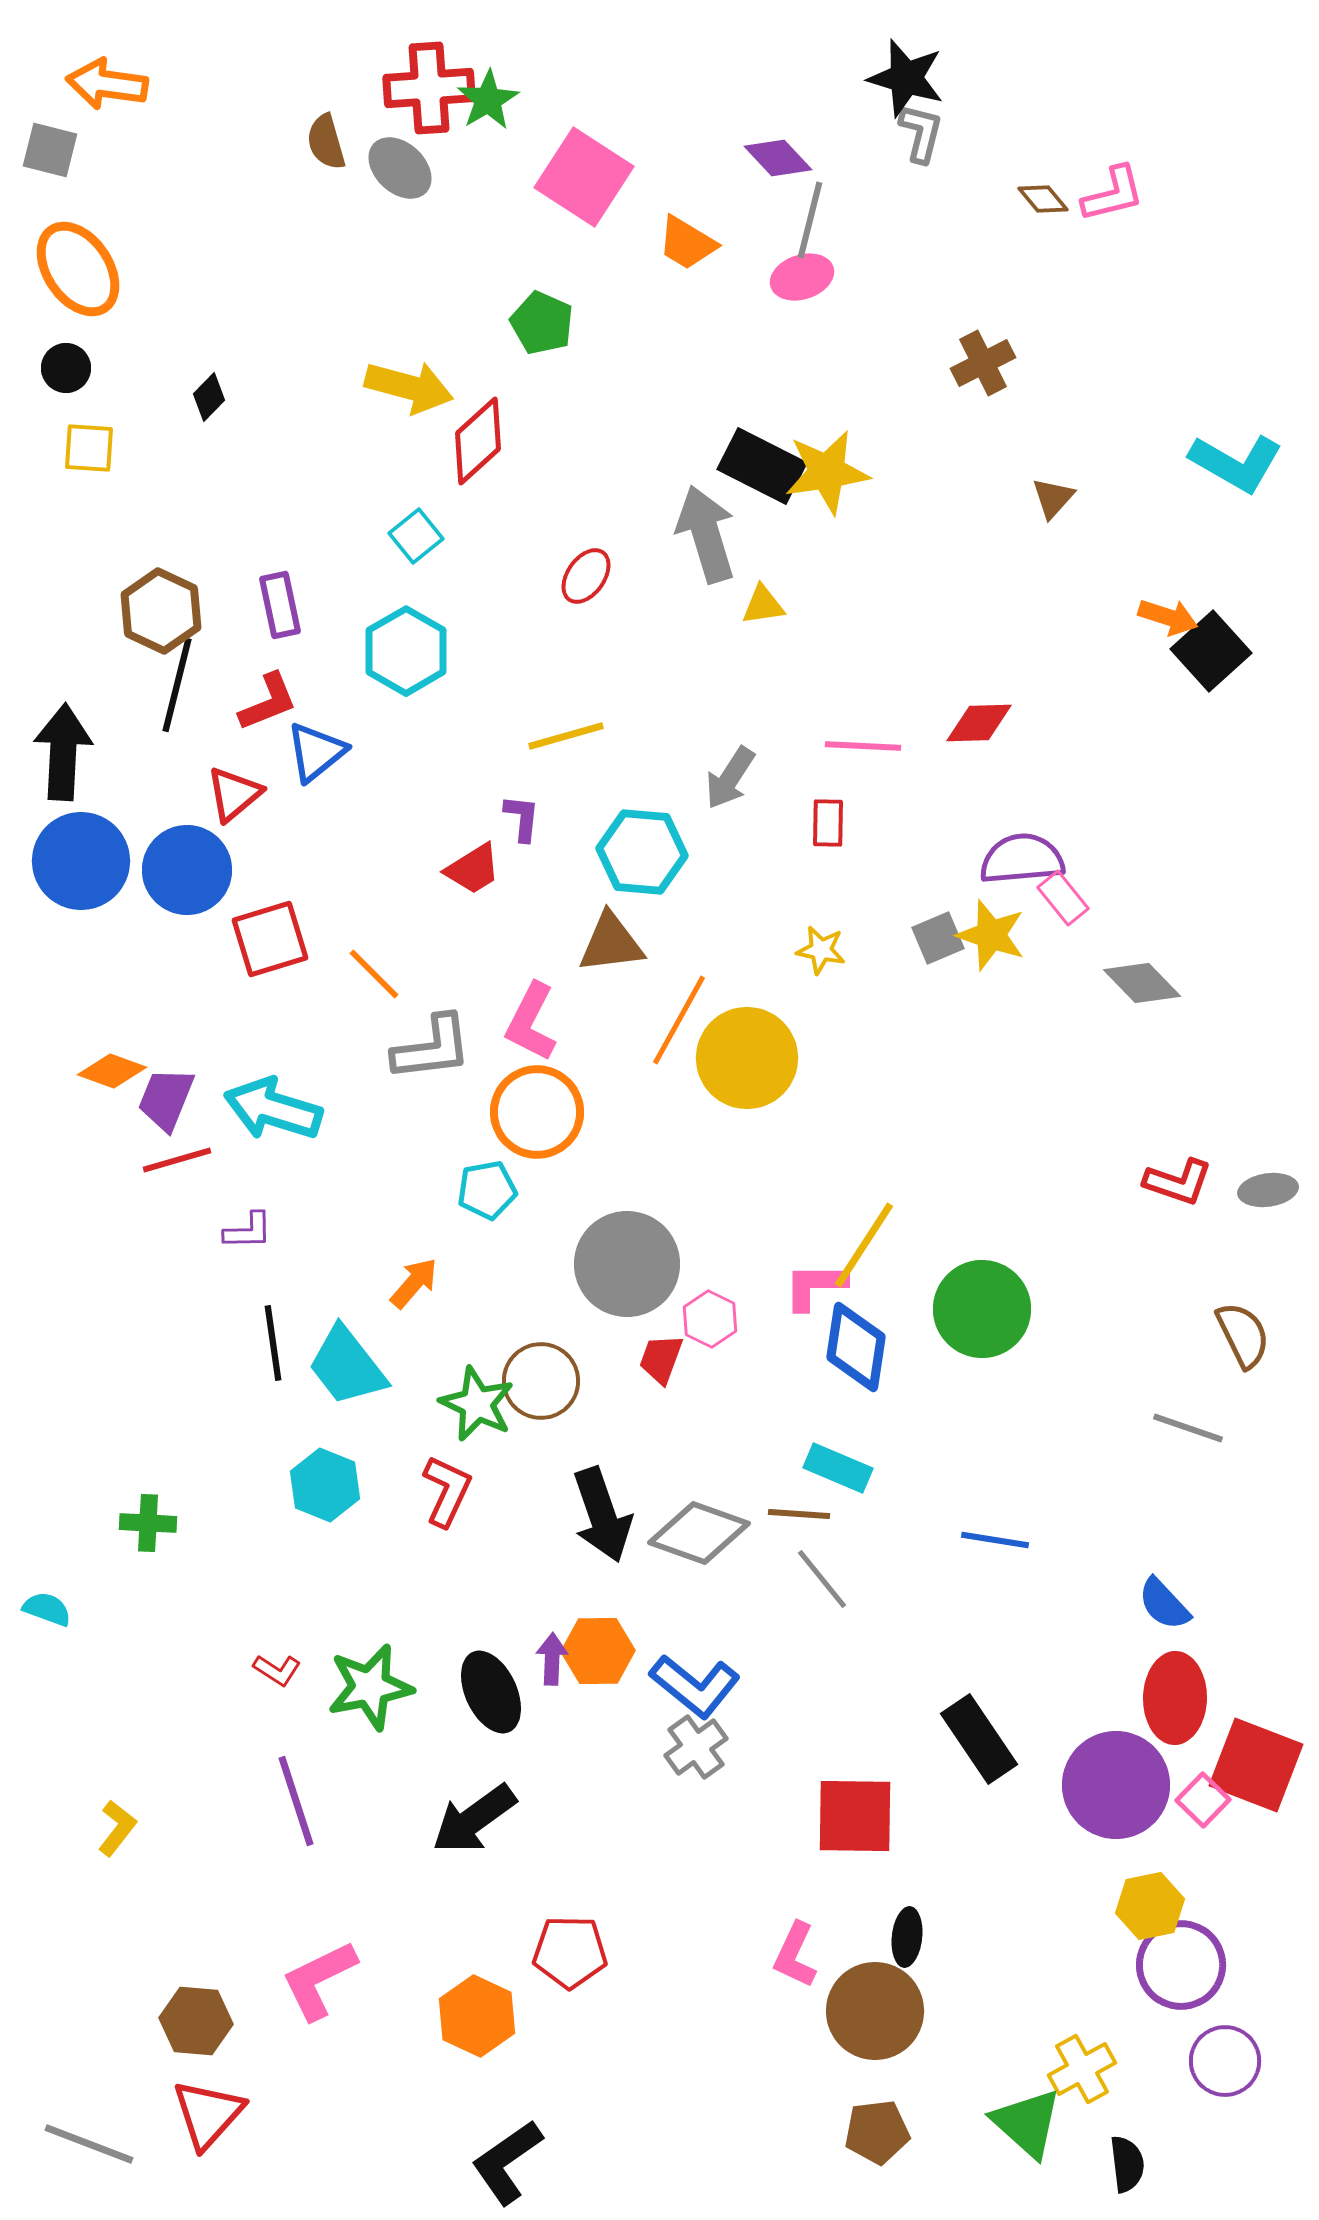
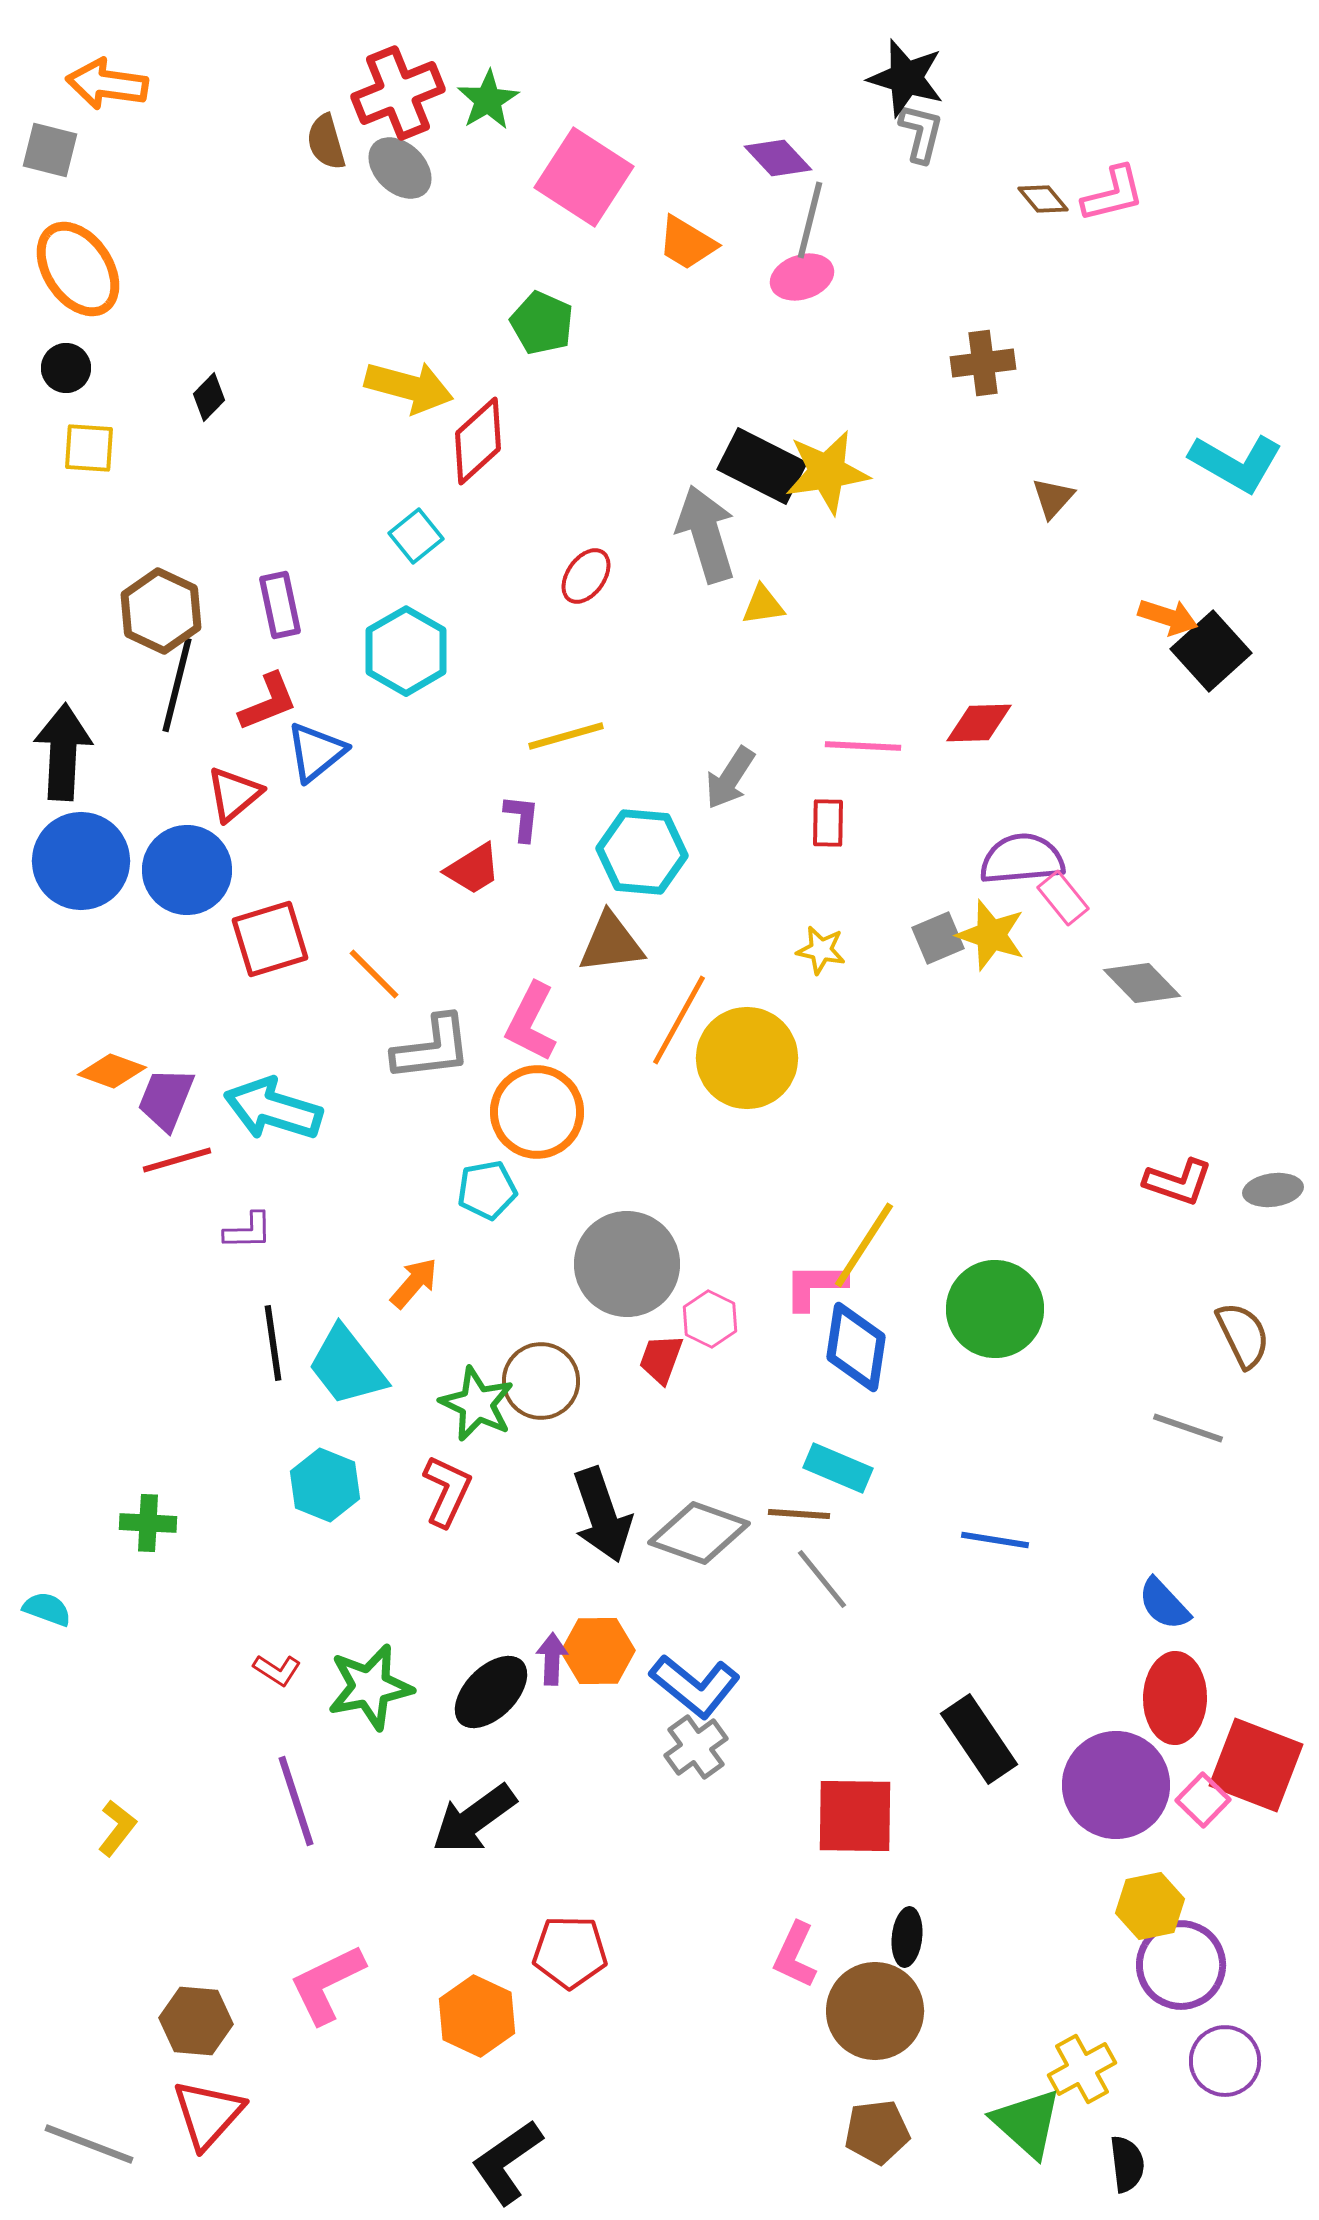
red cross at (429, 88): moved 31 px left, 5 px down; rotated 18 degrees counterclockwise
brown cross at (983, 363): rotated 20 degrees clockwise
gray ellipse at (1268, 1190): moved 5 px right
green circle at (982, 1309): moved 13 px right
black ellipse at (491, 1692): rotated 70 degrees clockwise
pink L-shape at (319, 1980): moved 8 px right, 4 px down
